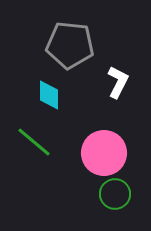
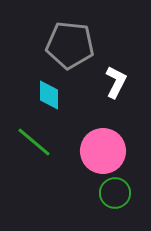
white L-shape: moved 2 px left
pink circle: moved 1 px left, 2 px up
green circle: moved 1 px up
